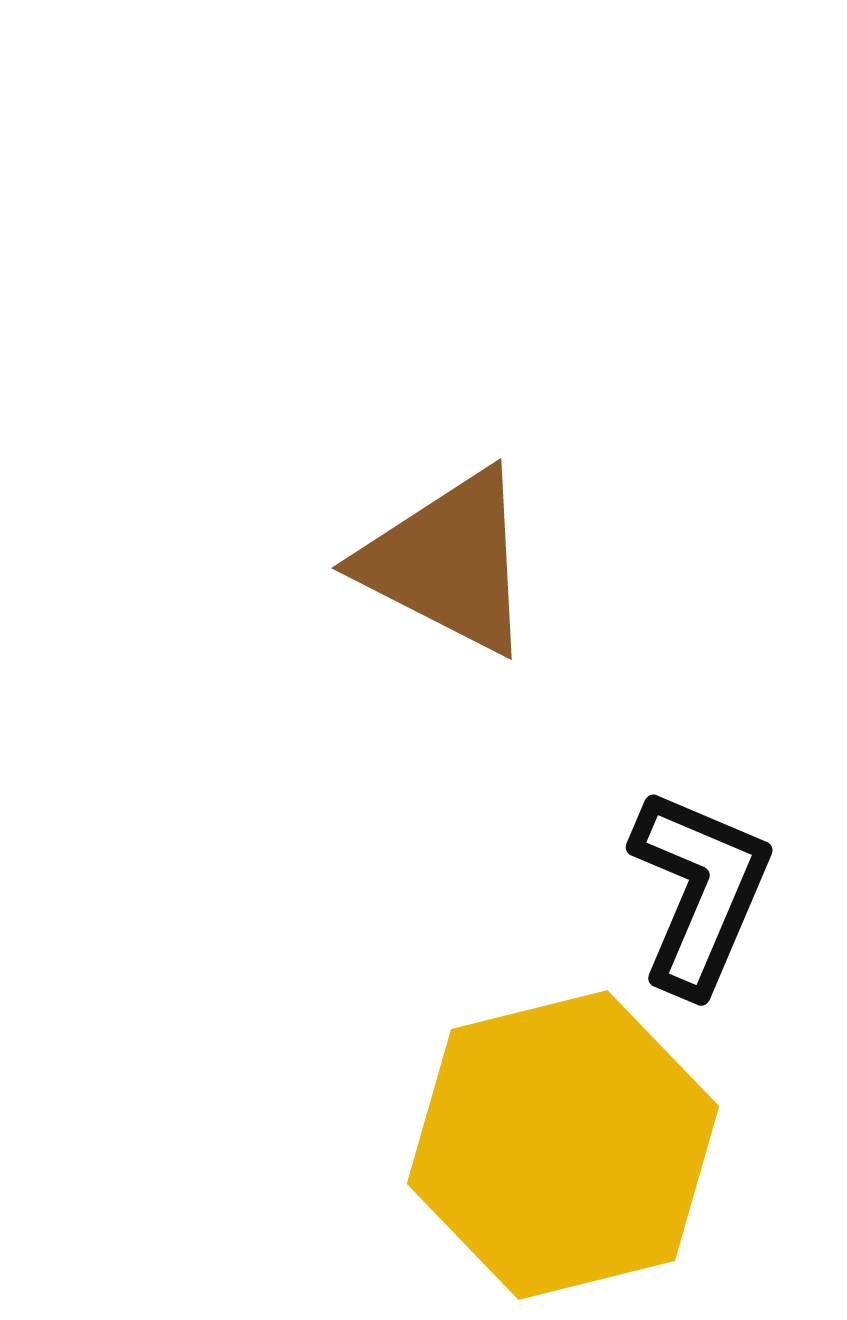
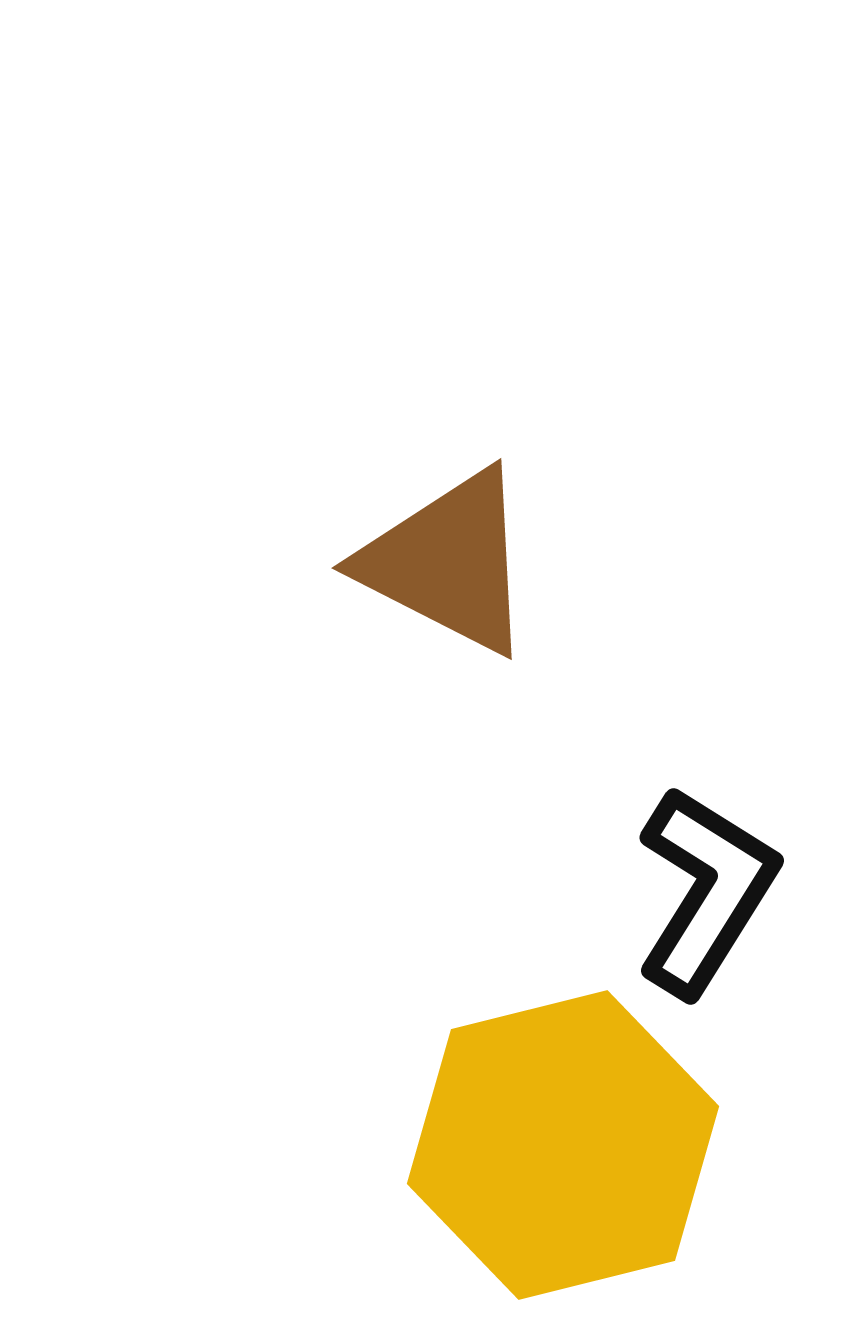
black L-shape: moved 6 px right; rotated 9 degrees clockwise
